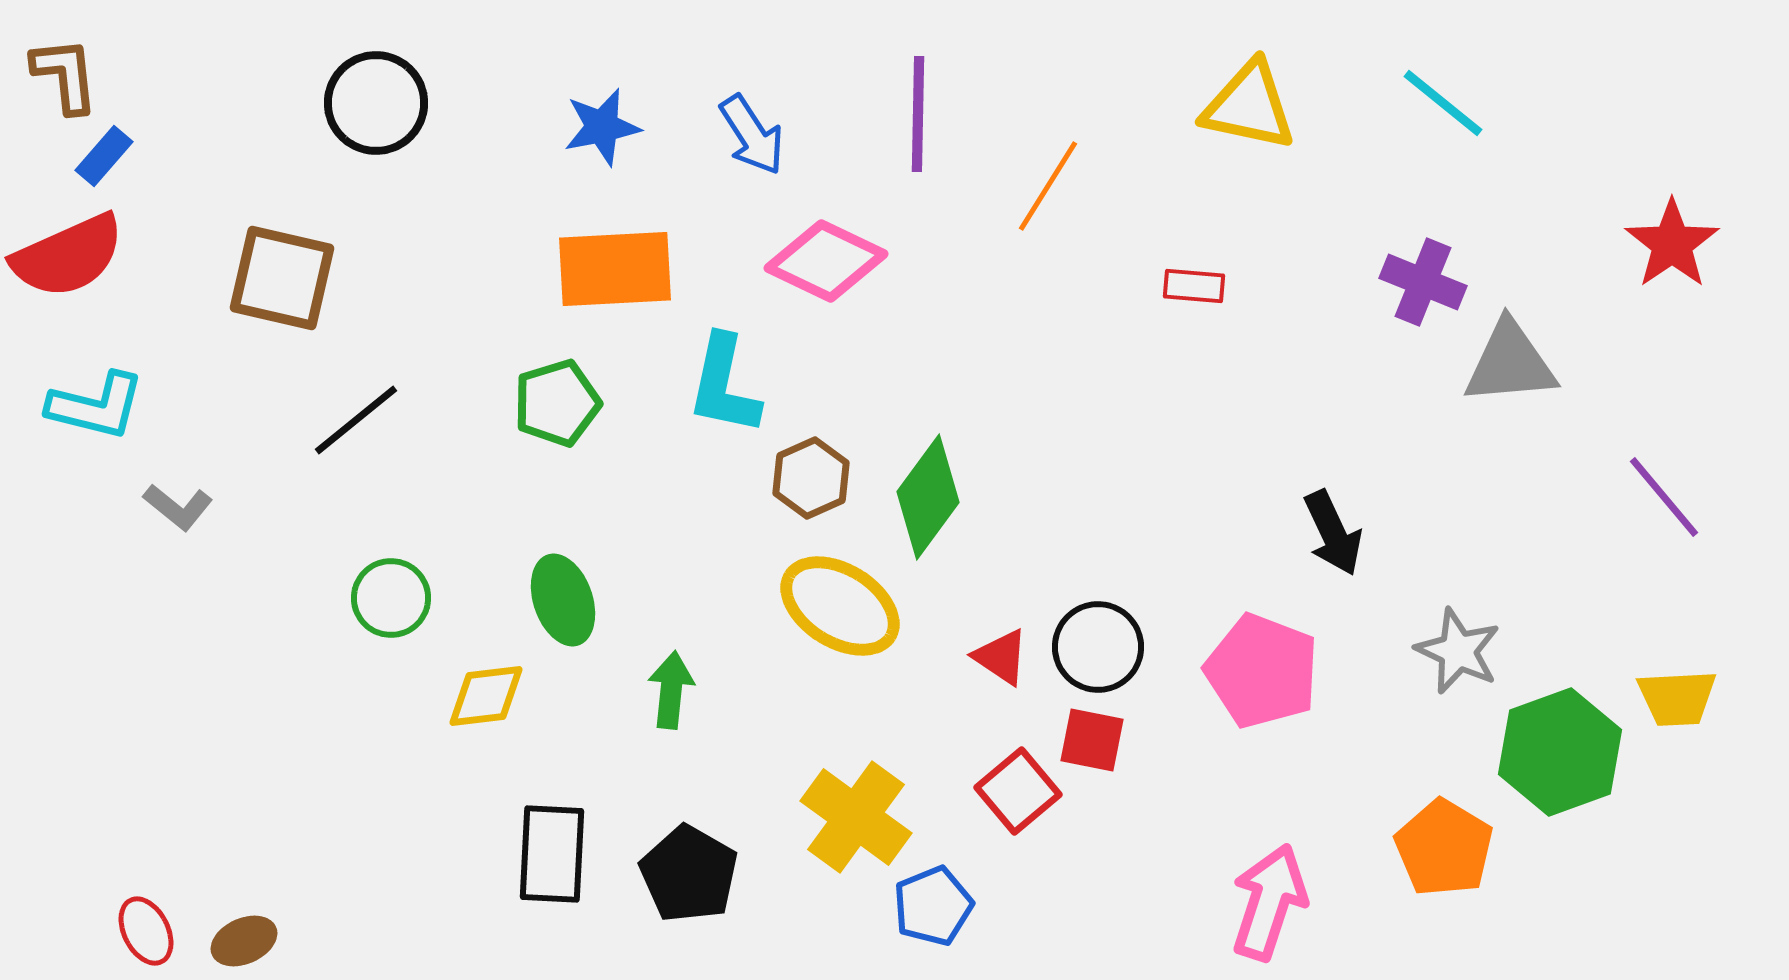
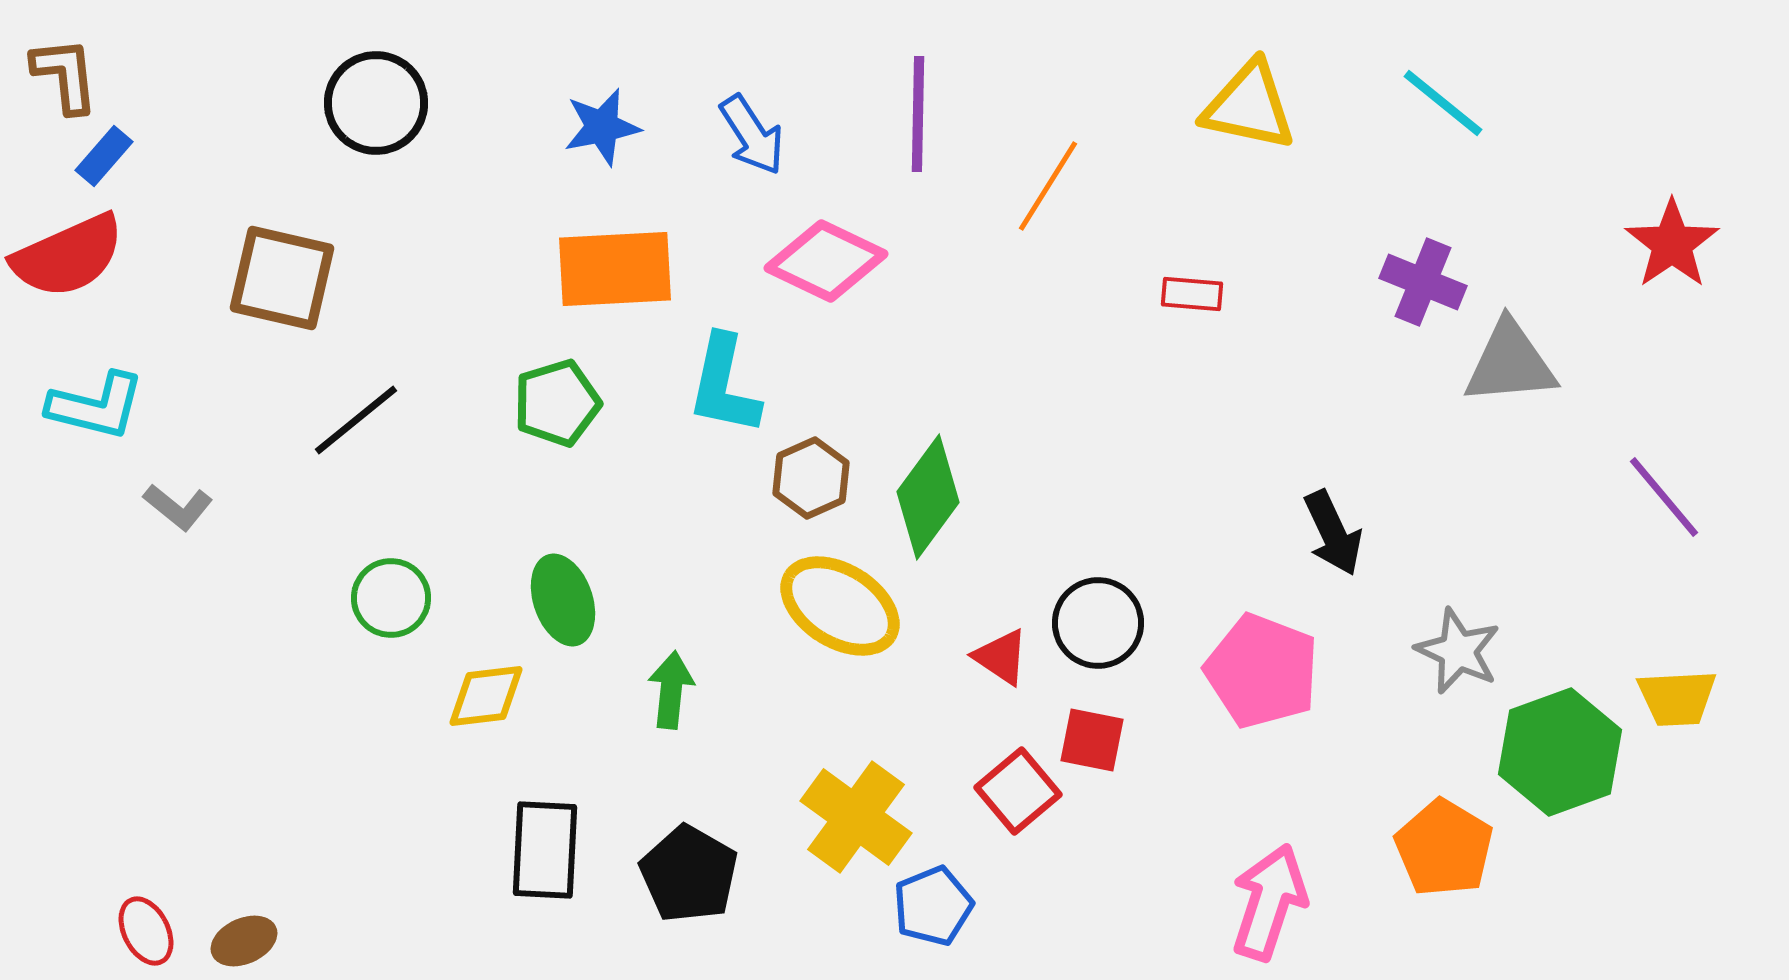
red rectangle at (1194, 286): moved 2 px left, 8 px down
black circle at (1098, 647): moved 24 px up
black rectangle at (552, 854): moved 7 px left, 4 px up
